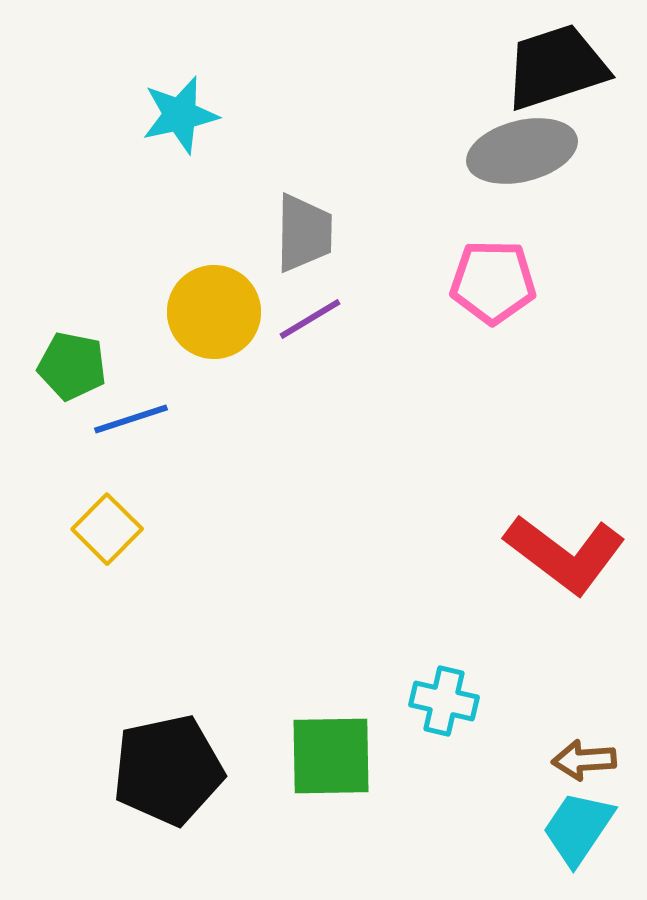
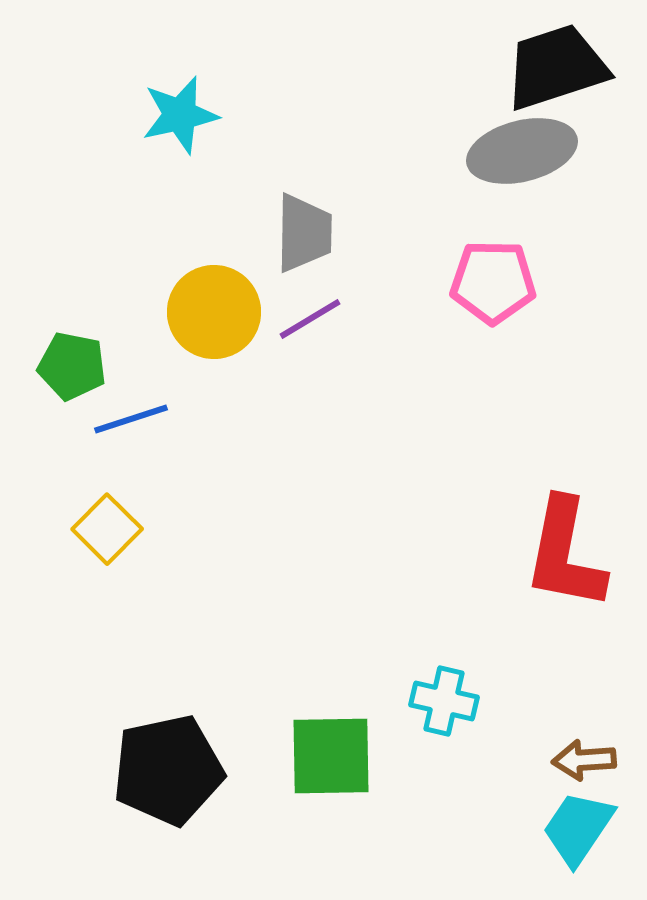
red L-shape: rotated 64 degrees clockwise
